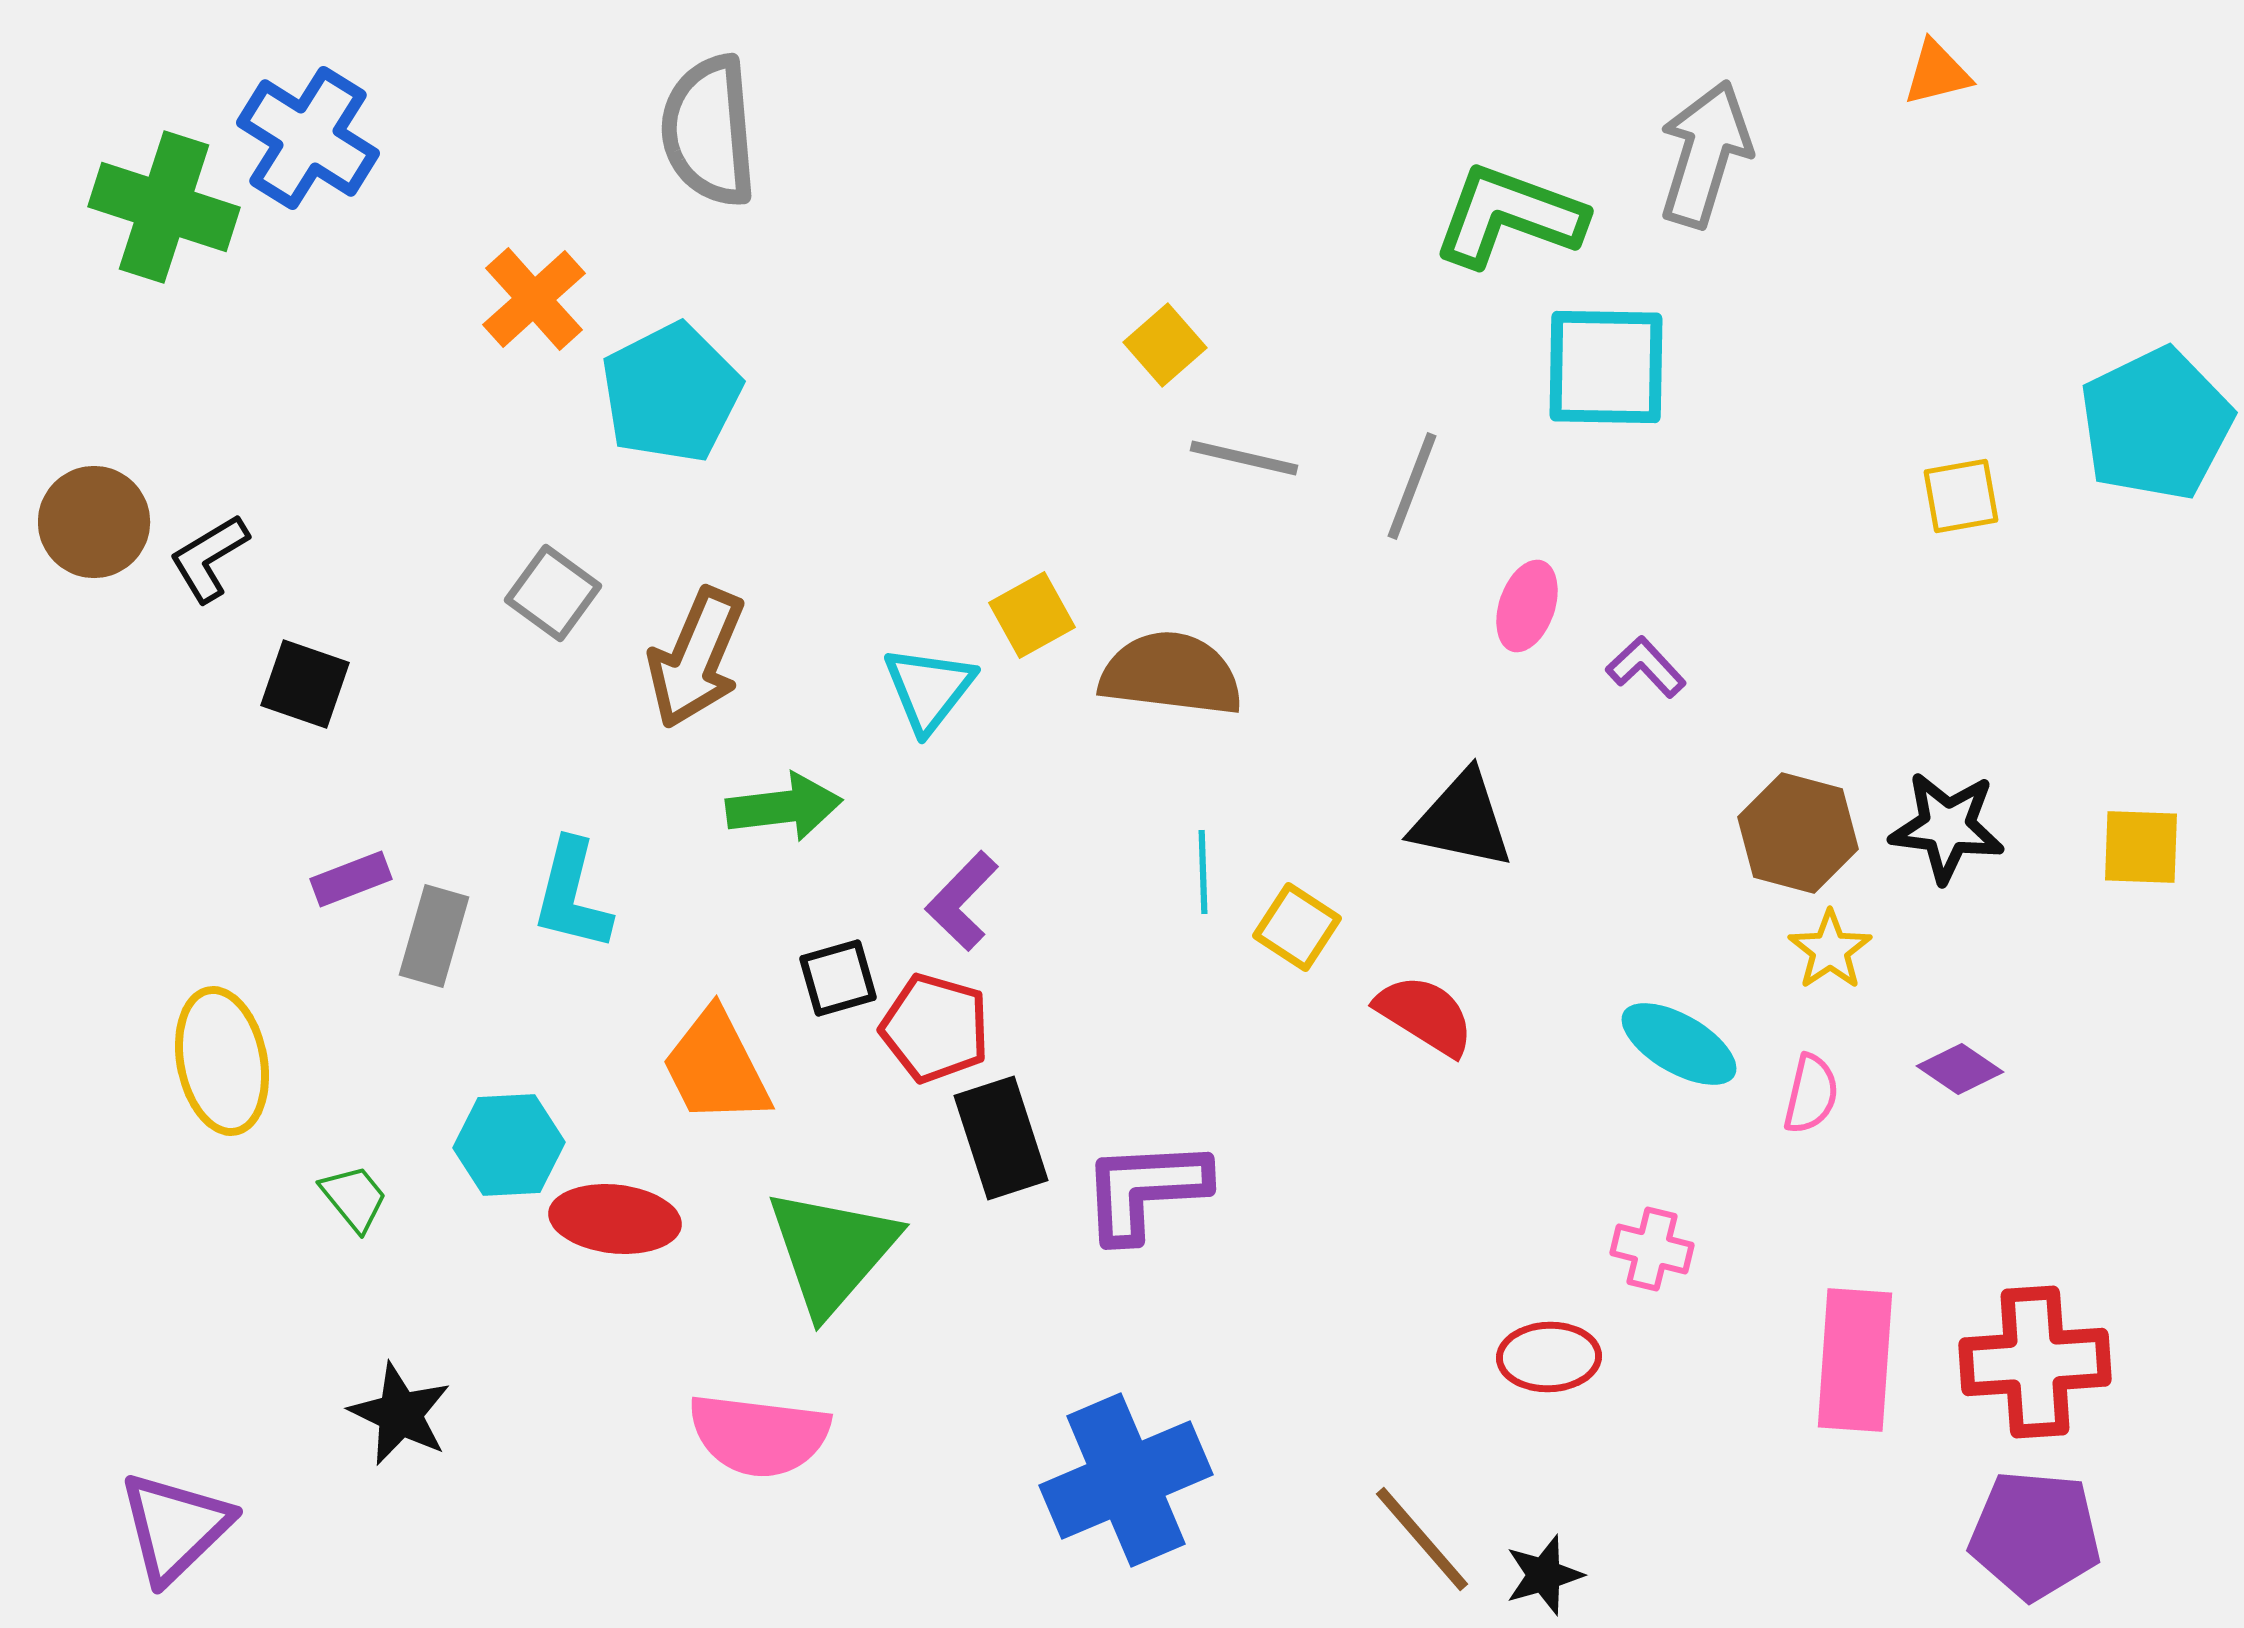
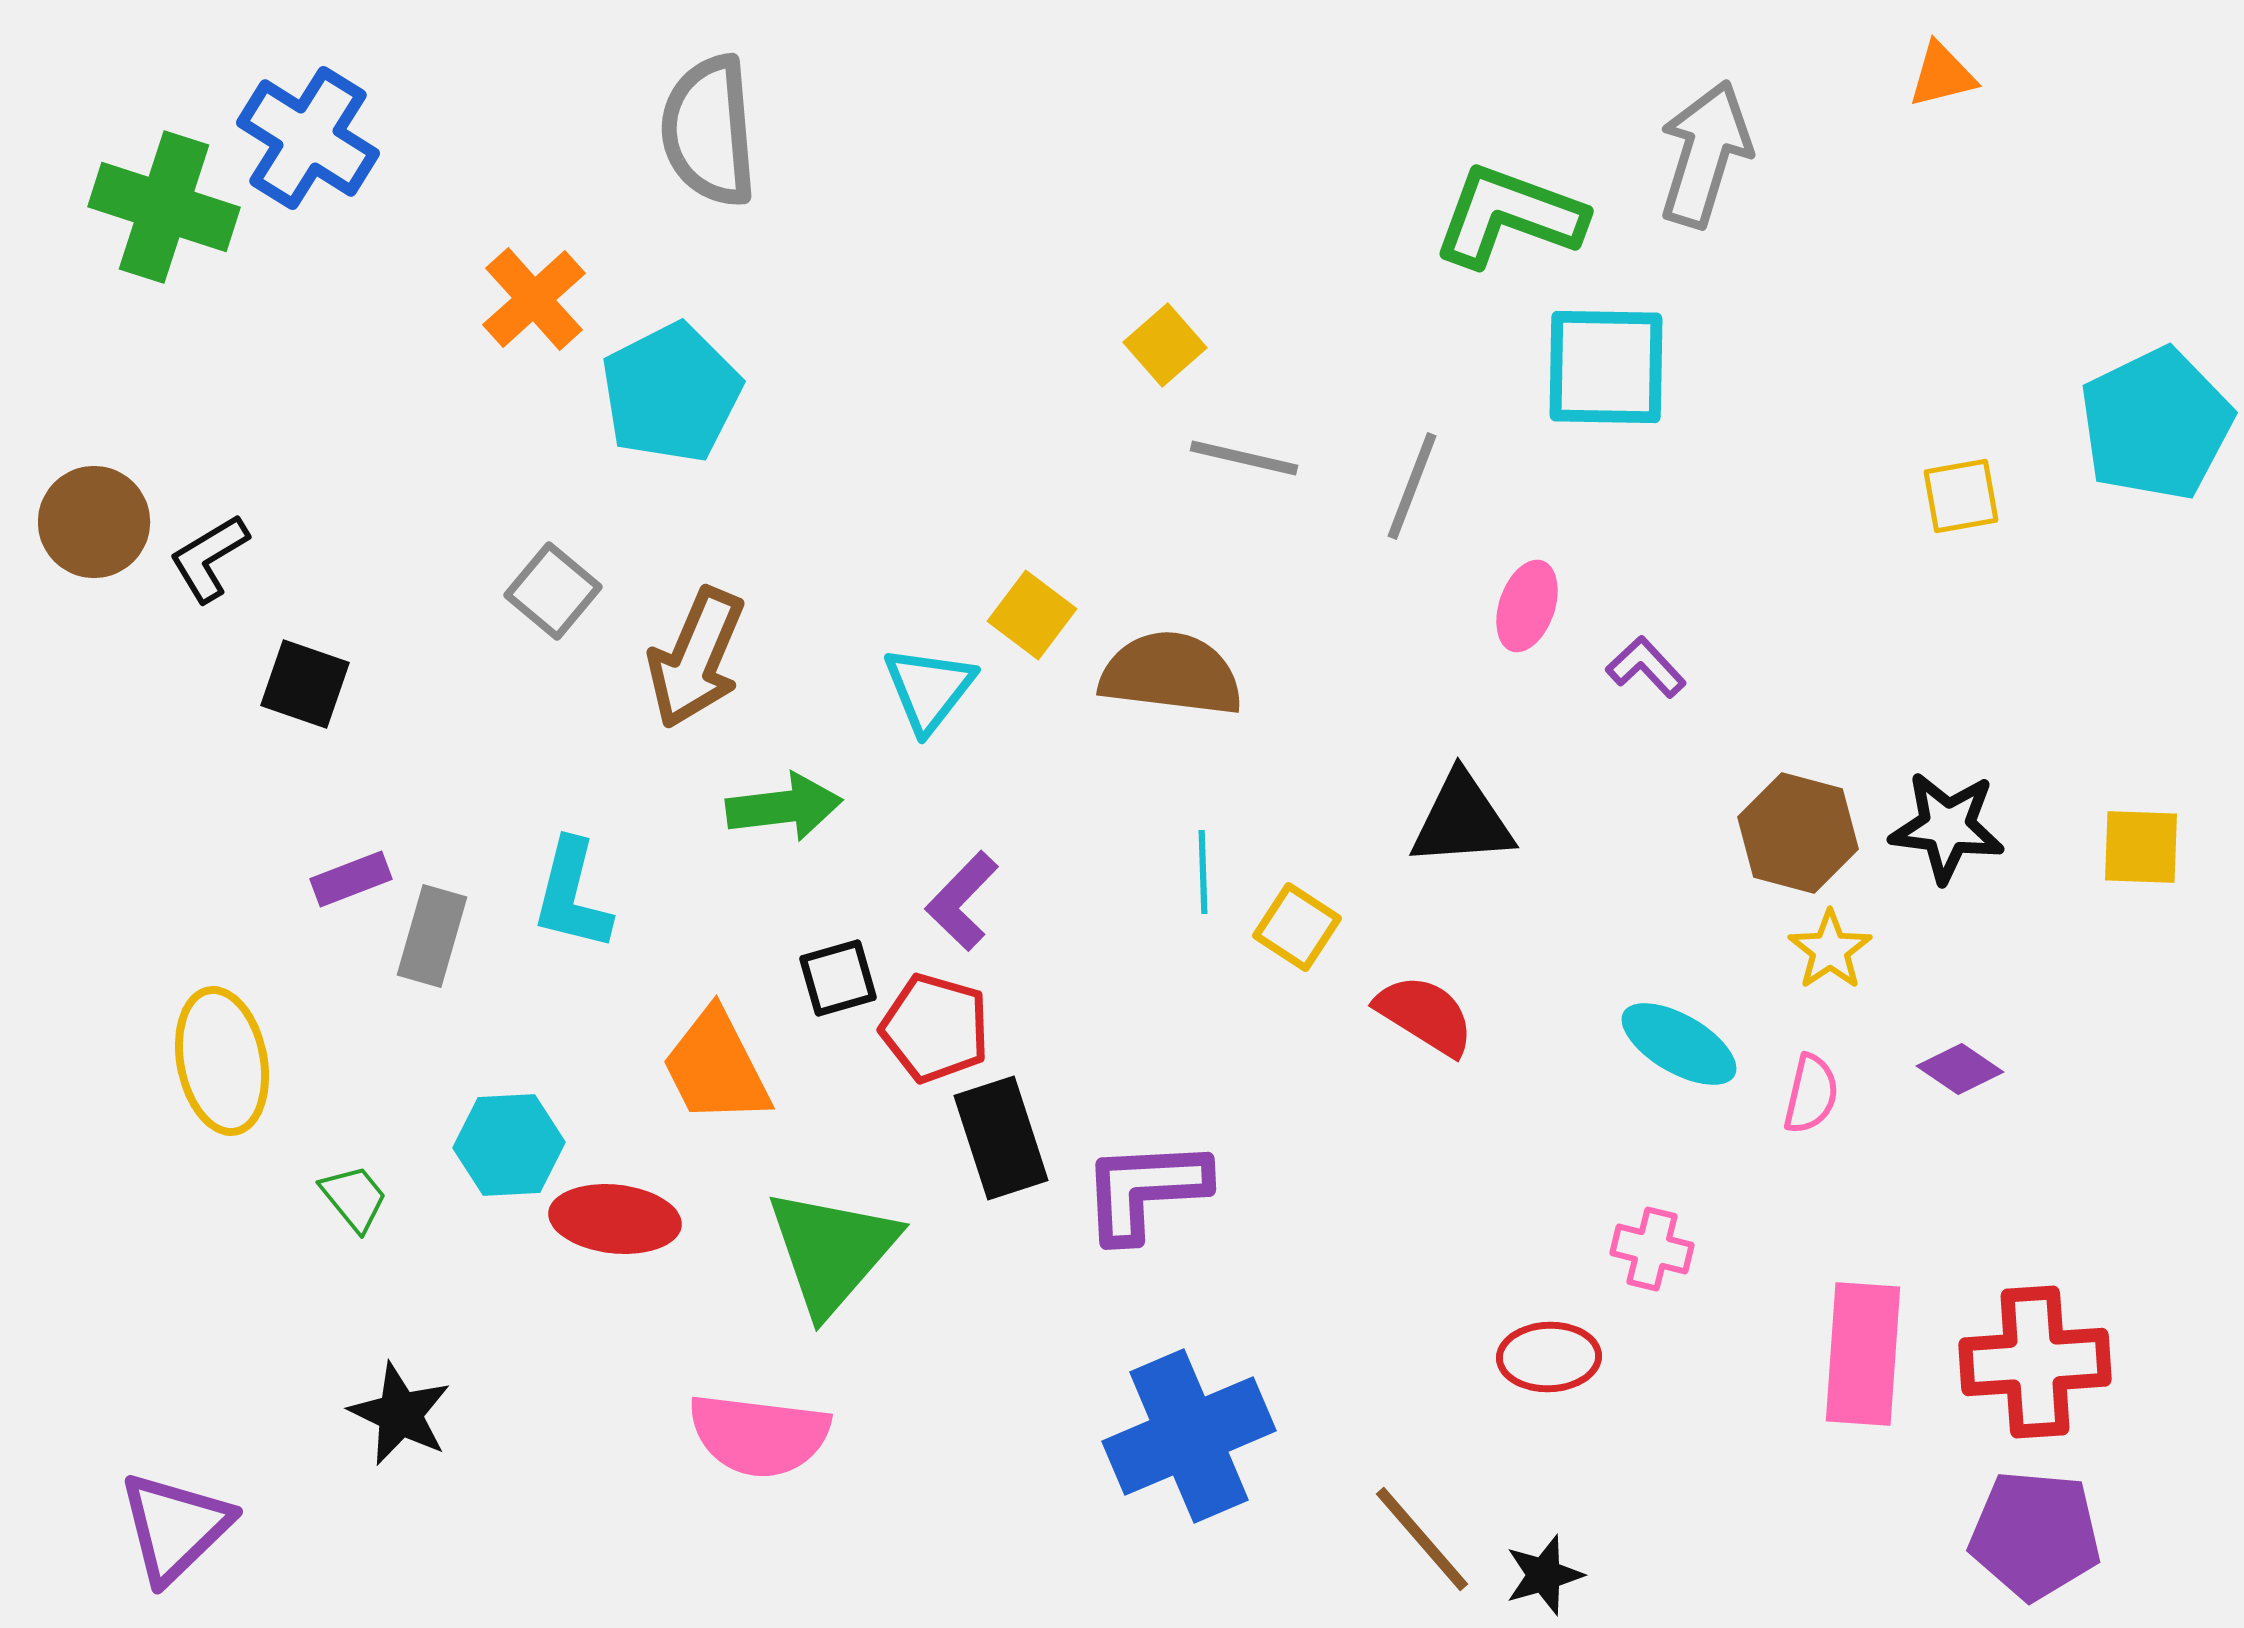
orange triangle at (1937, 73): moved 5 px right, 2 px down
gray square at (553, 593): moved 2 px up; rotated 4 degrees clockwise
yellow square at (1032, 615): rotated 24 degrees counterclockwise
black triangle at (1462, 820): rotated 16 degrees counterclockwise
gray rectangle at (434, 936): moved 2 px left
pink rectangle at (1855, 1360): moved 8 px right, 6 px up
blue cross at (1126, 1480): moved 63 px right, 44 px up
